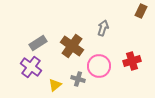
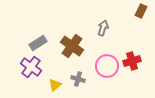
pink circle: moved 8 px right
